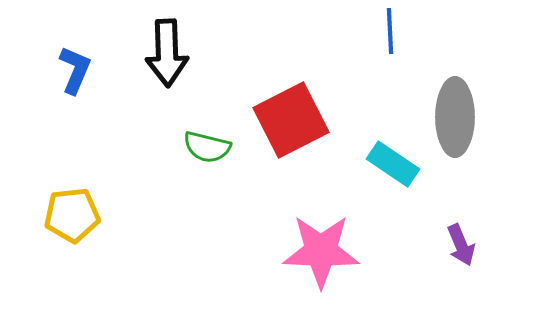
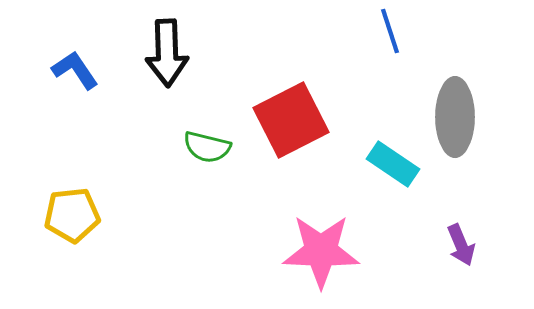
blue line: rotated 15 degrees counterclockwise
blue L-shape: rotated 57 degrees counterclockwise
